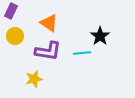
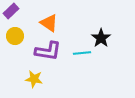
purple rectangle: rotated 21 degrees clockwise
black star: moved 1 px right, 2 px down
yellow star: rotated 24 degrees clockwise
